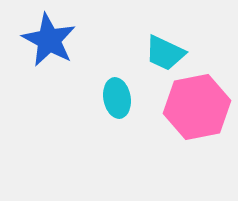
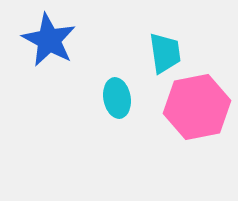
cyan trapezoid: rotated 123 degrees counterclockwise
